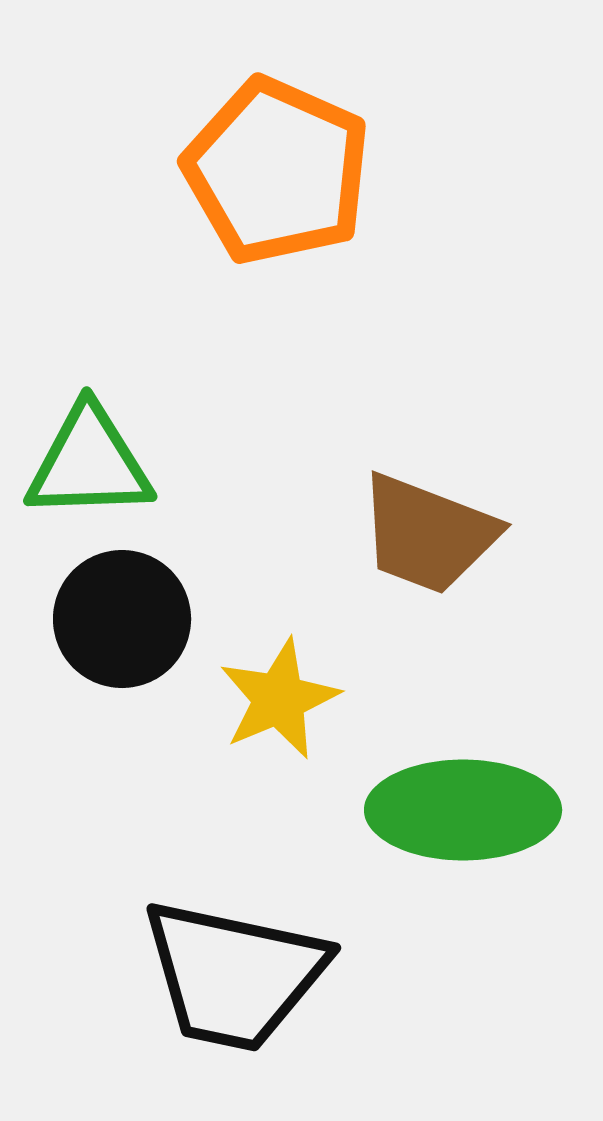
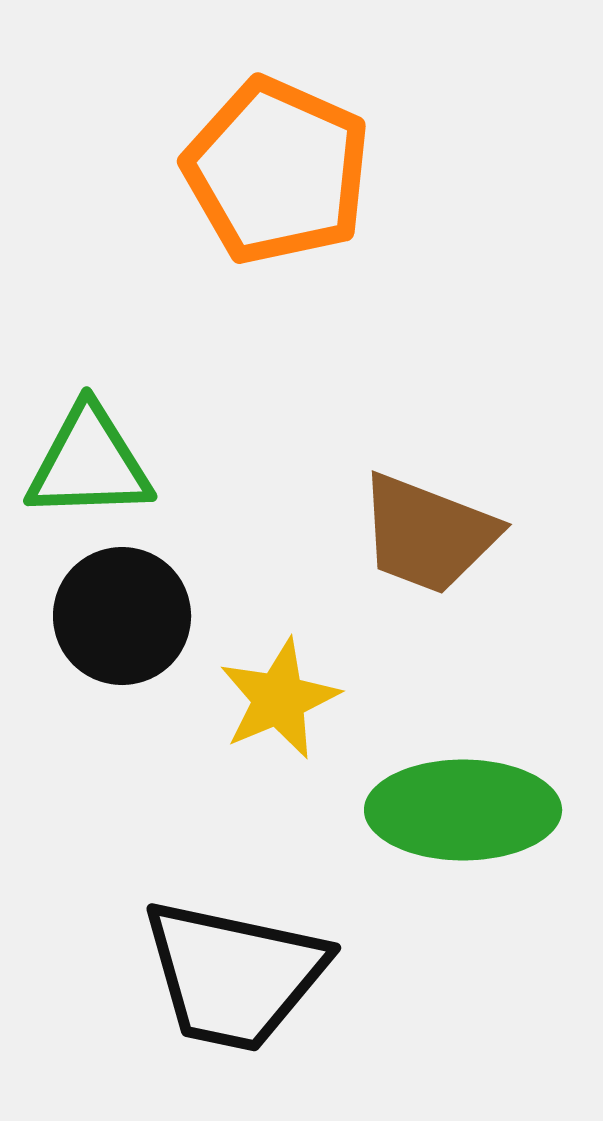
black circle: moved 3 px up
